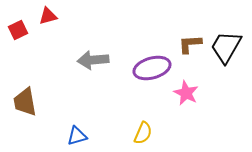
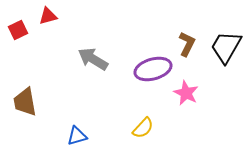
brown L-shape: moved 3 px left; rotated 120 degrees clockwise
gray arrow: moved 1 px up; rotated 36 degrees clockwise
purple ellipse: moved 1 px right, 1 px down
yellow semicircle: moved 5 px up; rotated 20 degrees clockwise
